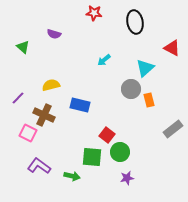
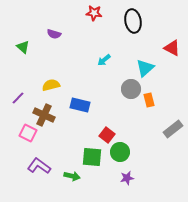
black ellipse: moved 2 px left, 1 px up
